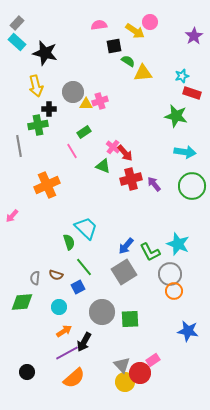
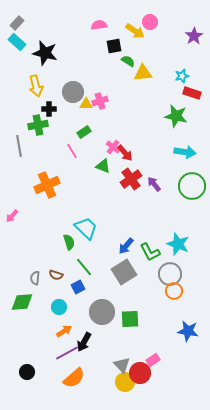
red cross at (131, 179): rotated 20 degrees counterclockwise
